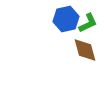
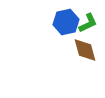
blue hexagon: moved 3 px down
